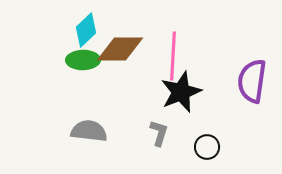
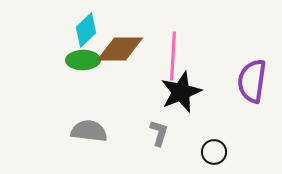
black circle: moved 7 px right, 5 px down
